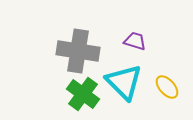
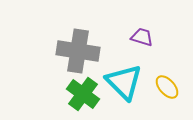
purple trapezoid: moved 7 px right, 4 px up
